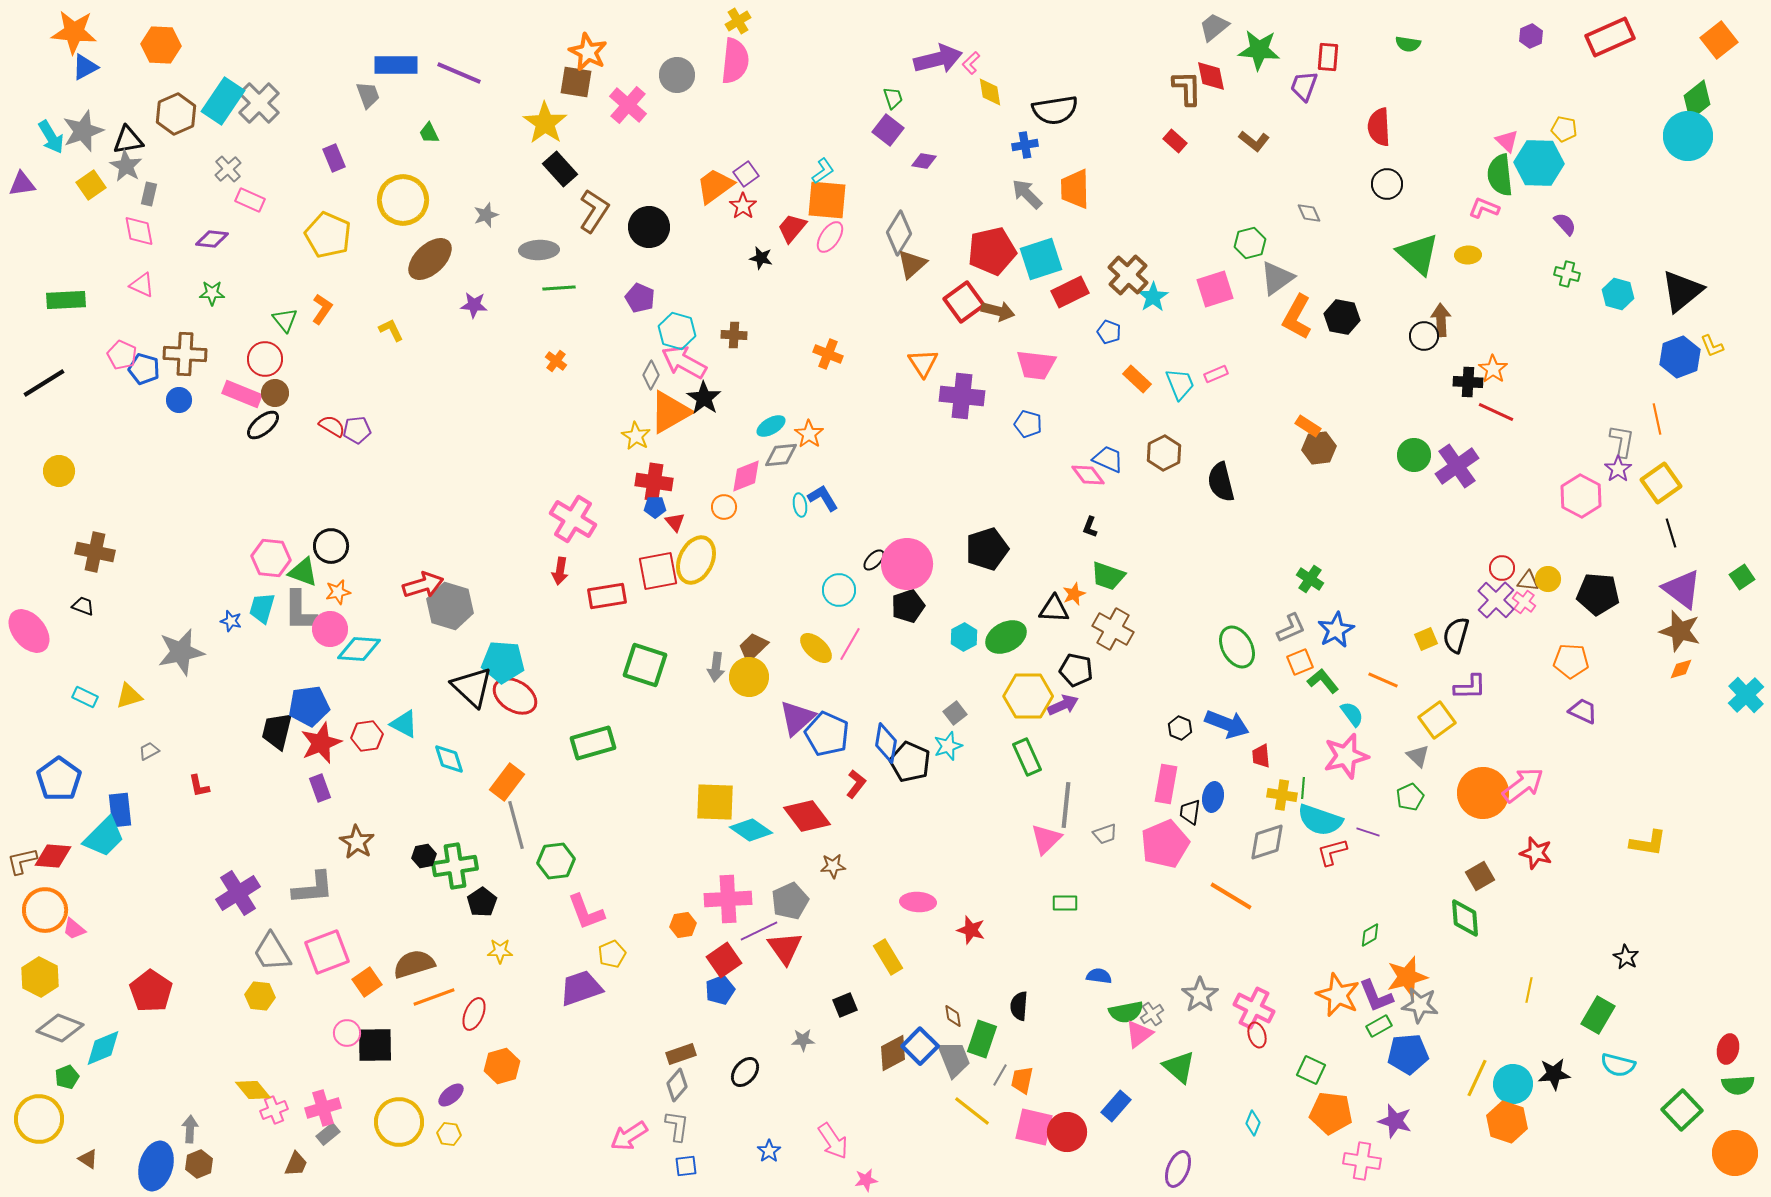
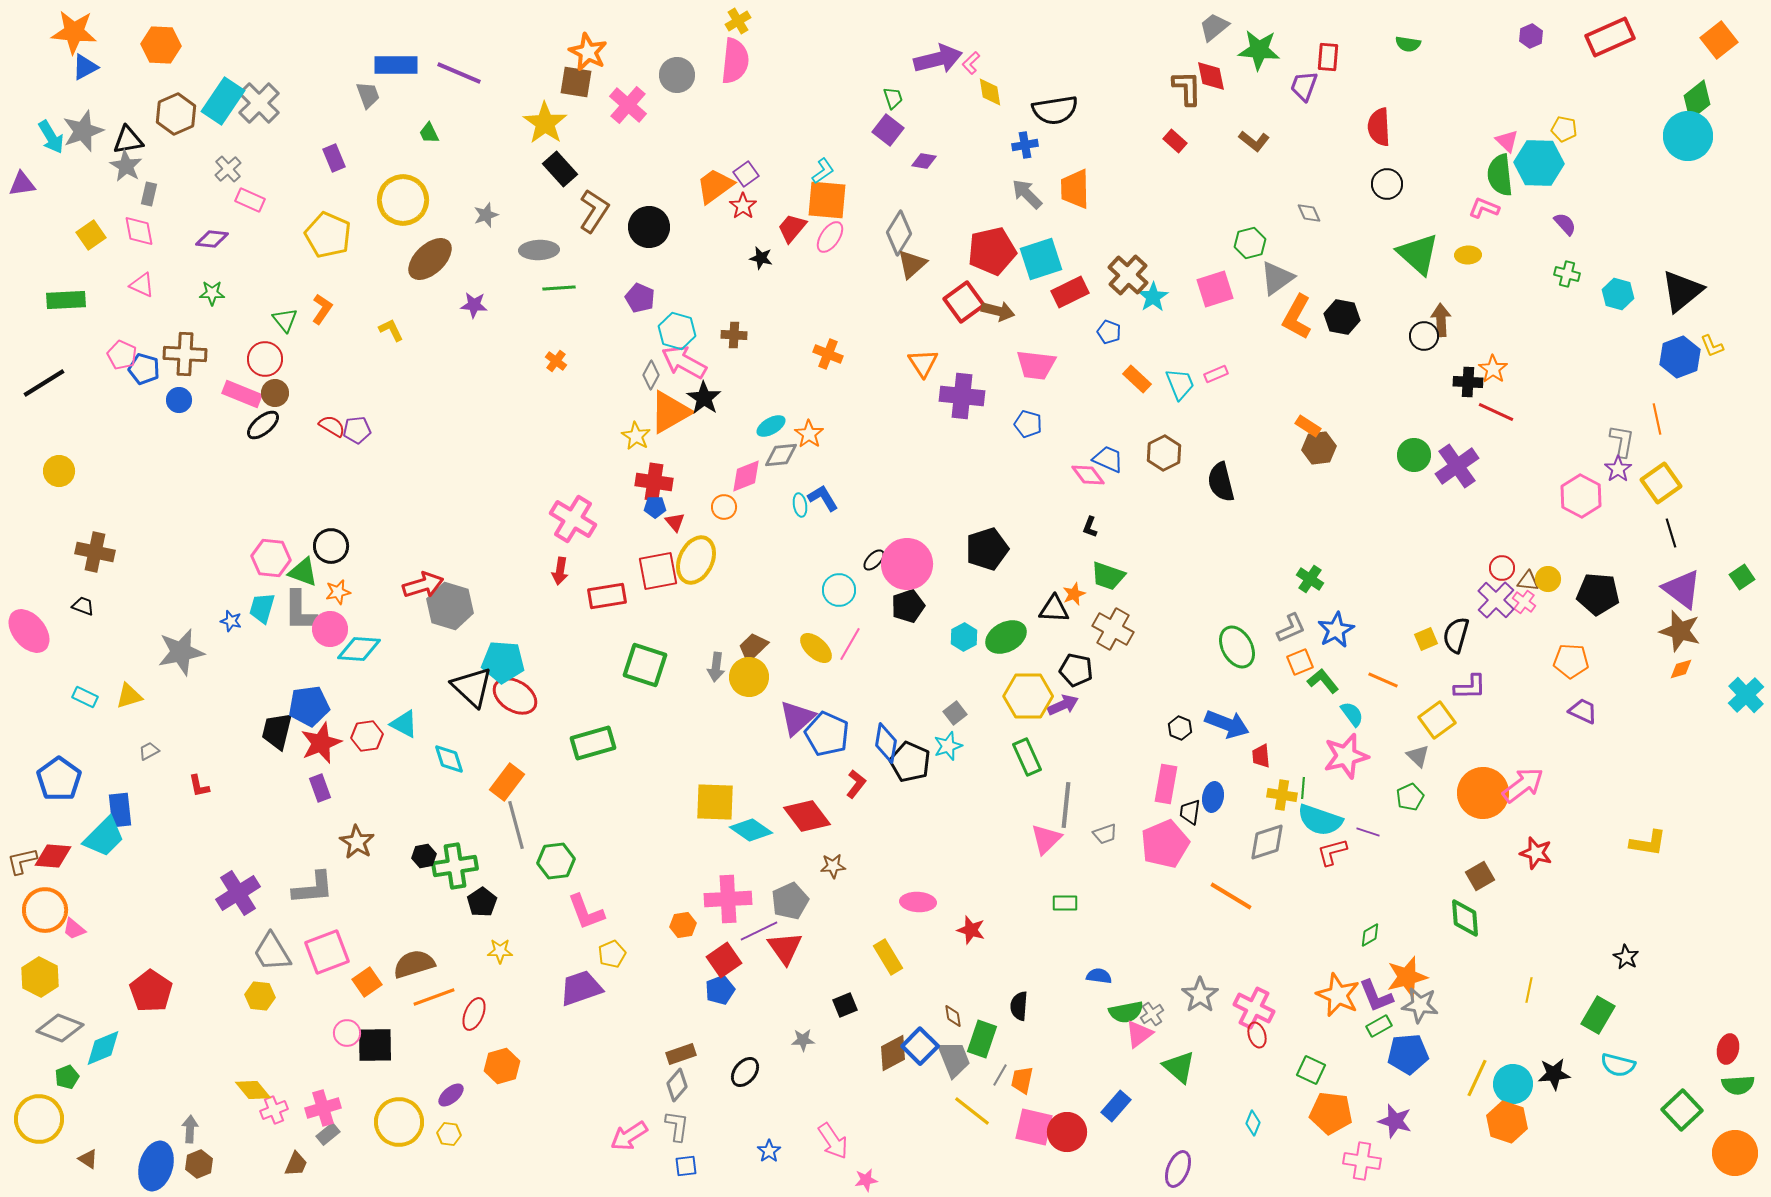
yellow square at (91, 185): moved 50 px down
